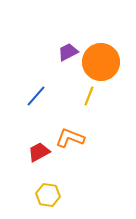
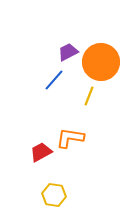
blue line: moved 18 px right, 16 px up
orange L-shape: rotated 12 degrees counterclockwise
red trapezoid: moved 2 px right
yellow hexagon: moved 6 px right
